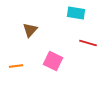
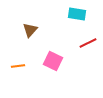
cyan rectangle: moved 1 px right, 1 px down
red line: rotated 42 degrees counterclockwise
orange line: moved 2 px right
